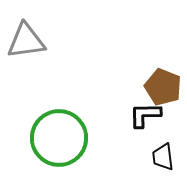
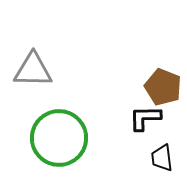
gray triangle: moved 7 px right, 29 px down; rotated 9 degrees clockwise
black L-shape: moved 3 px down
black trapezoid: moved 1 px left, 1 px down
